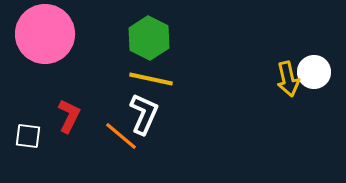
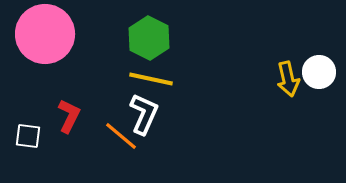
white circle: moved 5 px right
